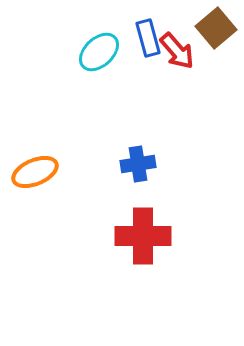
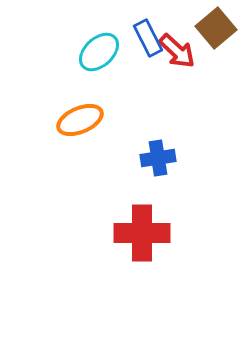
blue rectangle: rotated 12 degrees counterclockwise
red arrow: rotated 6 degrees counterclockwise
blue cross: moved 20 px right, 6 px up
orange ellipse: moved 45 px right, 52 px up
red cross: moved 1 px left, 3 px up
